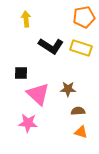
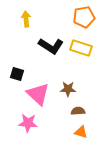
black square: moved 4 px left, 1 px down; rotated 16 degrees clockwise
